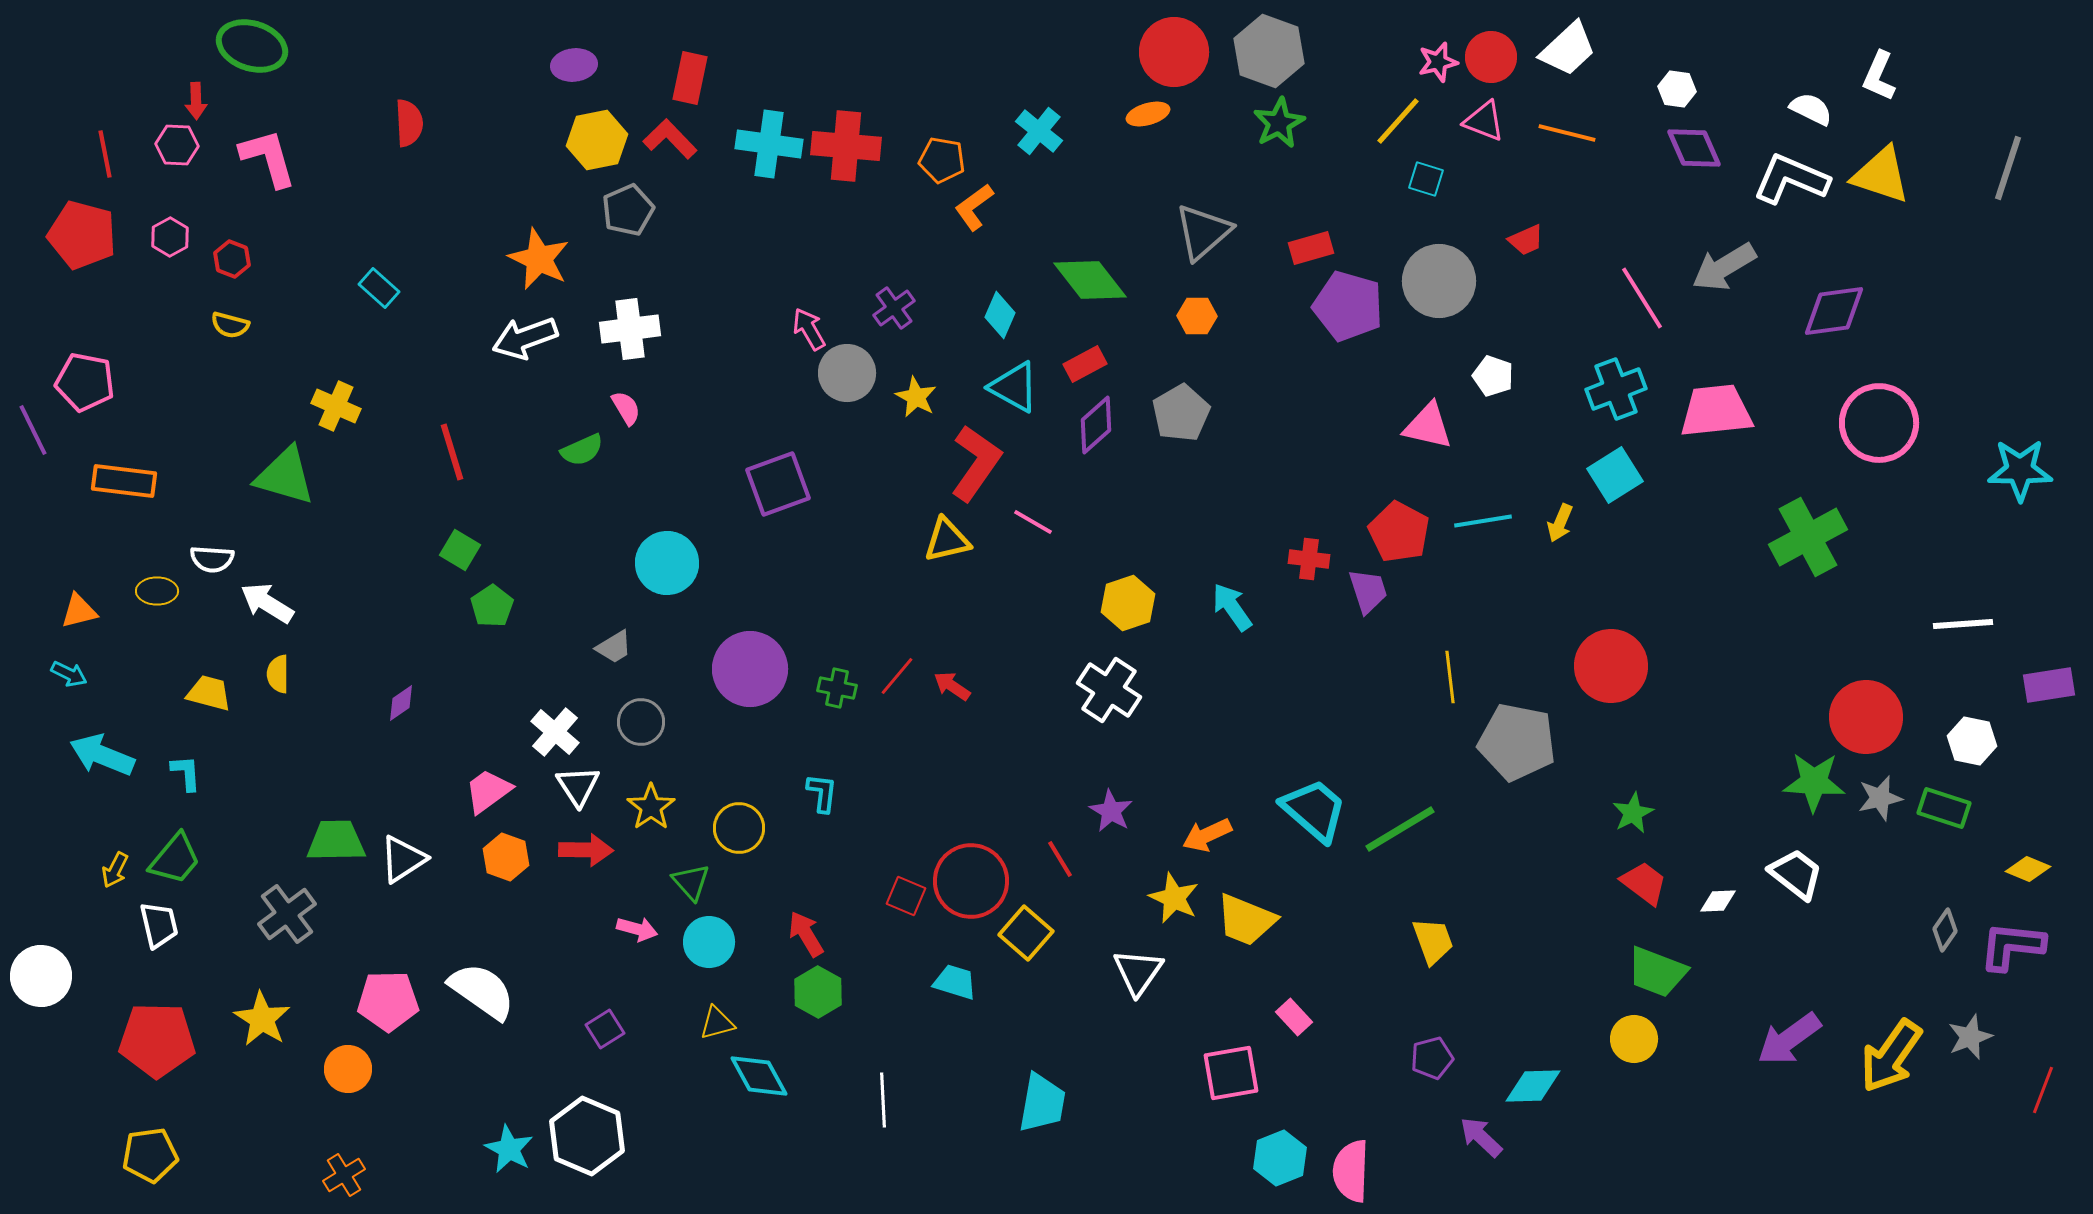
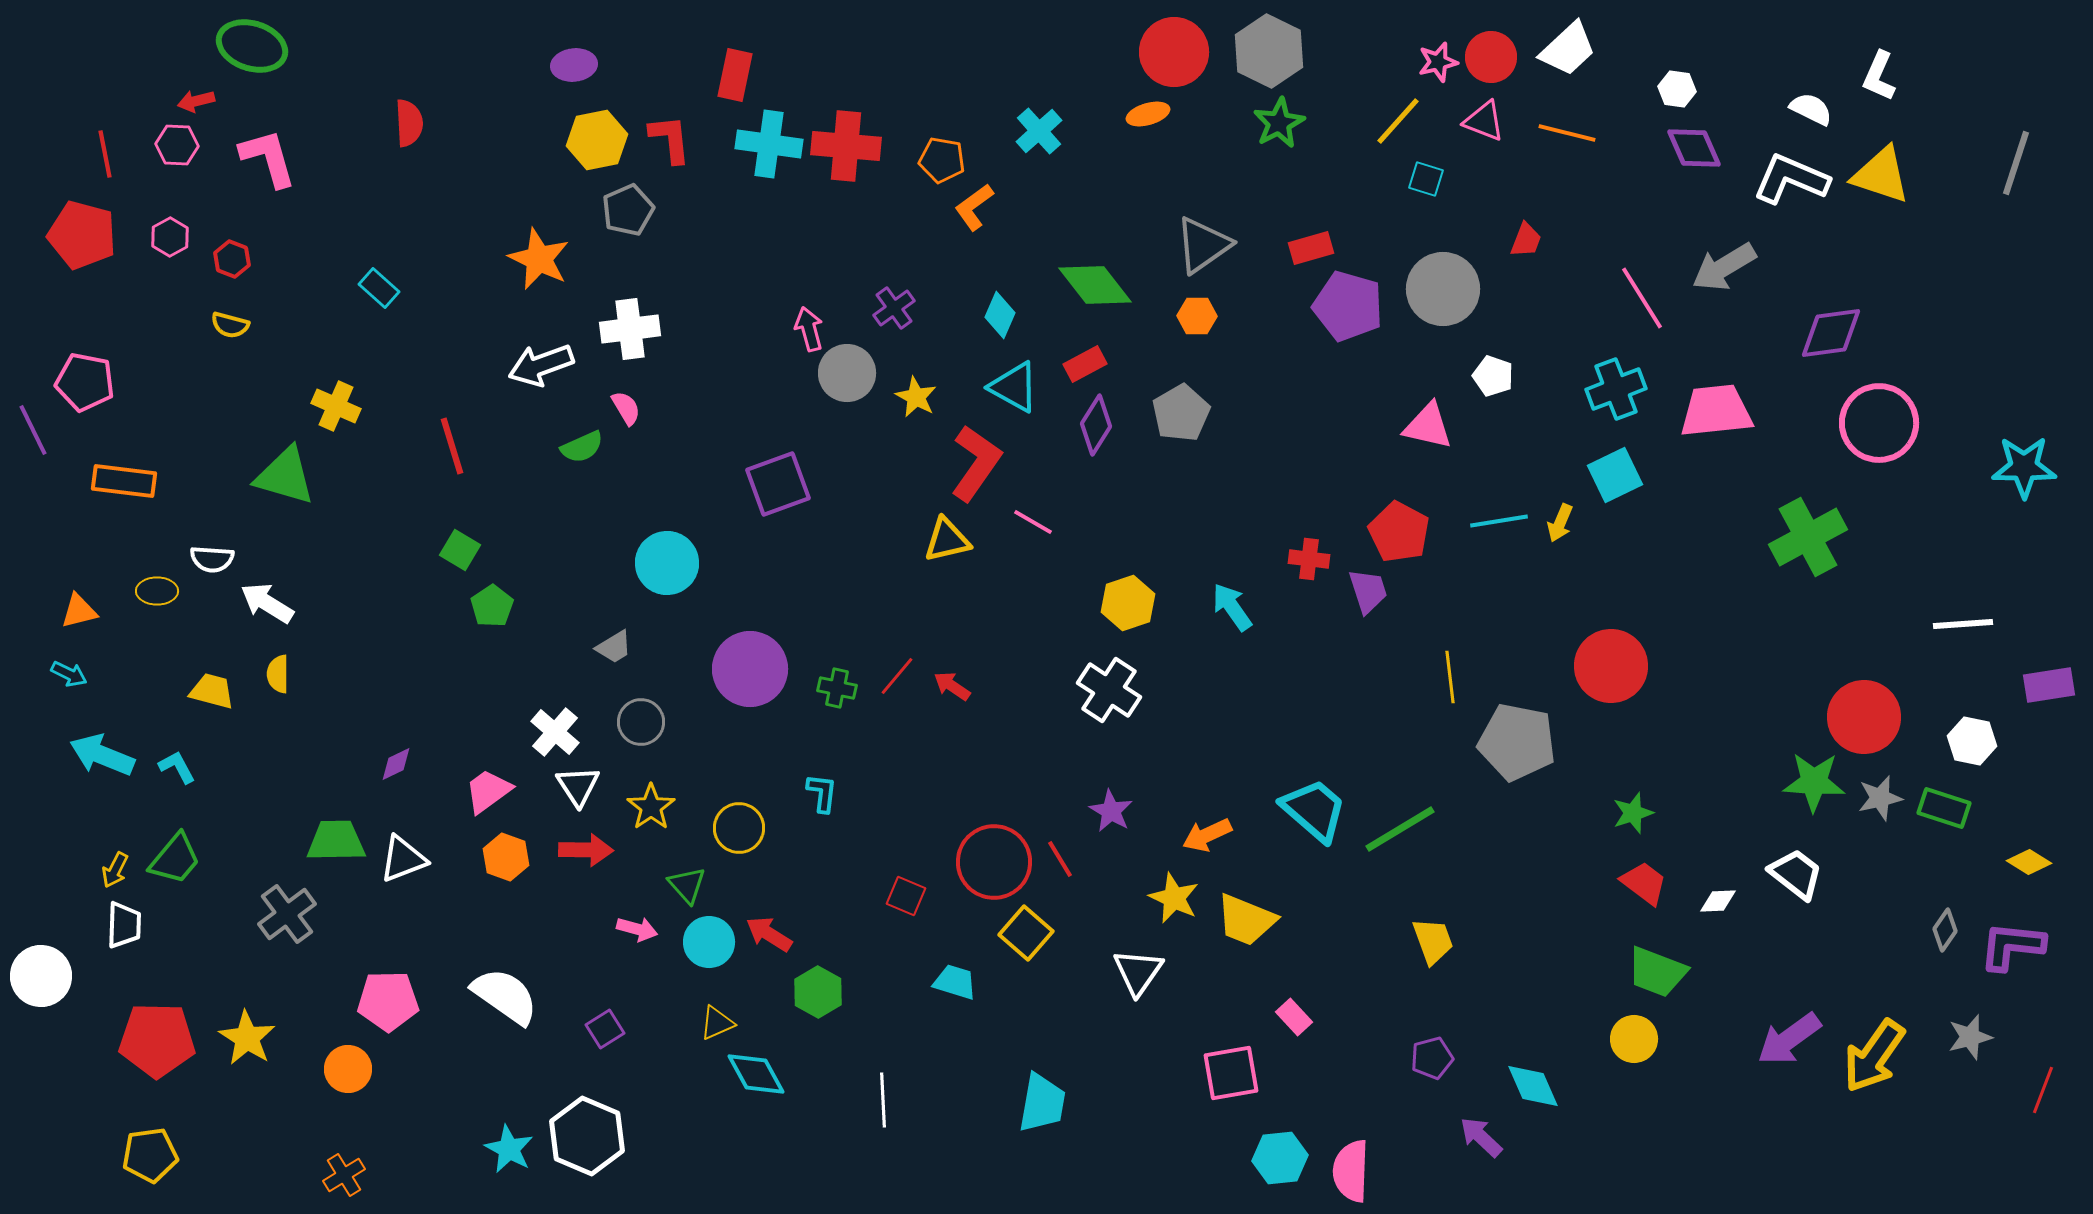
gray hexagon at (1269, 51): rotated 6 degrees clockwise
red rectangle at (690, 78): moved 45 px right, 3 px up
red arrow at (196, 101): rotated 78 degrees clockwise
cyan cross at (1039, 131): rotated 9 degrees clockwise
red L-shape at (670, 139): rotated 38 degrees clockwise
gray line at (2008, 168): moved 8 px right, 5 px up
gray triangle at (1203, 232): moved 13 px down; rotated 6 degrees clockwise
red trapezoid at (1526, 240): rotated 45 degrees counterclockwise
green diamond at (1090, 280): moved 5 px right, 5 px down
gray circle at (1439, 281): moved 4 px right, 8 px down
purple diamond at (1834, 311): moved 3 px left, 22 px down
pink arrow at (809, 329): rotated 15 degrees clockwise
white arrow at (525, 338): moved 16 px right, 27 px down
purple diamond at (1096, 425): rotated 16 degrees counterclockwise
green semicircle at (582, 450): moved 3 px up
red line at (452, 452): moved 6 px up
cyan star at (2020, 470): moved 4 px right, 3 px up
cyan square at (1615, 475): rotated 6 degrees clockwise
cyan line at (1483, 521): moved 16 px right
yellow trapezoid at (209, 693): moved 3 px right, 2 px up
purple diamond at (401, 703): moved 5 px left, 61 px down; rotated 9 degrees clockwise
red circle at (1866, 717): moved 2 px left
cyan L-shape at (186, 773): moved 9 px left, 6 px up; rotated 24 degrees counterclockwise
green star at (1633, 813): rotated 9 degrees clockwise
white triangle at (403, 859): rotated 12 degrees clockwise
yellow diamond at (2028, 869): moved 1 px right, 7 px up; rotated 9 degrees clockwise
red circle at (971, 881): moved 23 px right, 19 px up
green triangle at (691, 882): moved 4 px left, 3 px down
white trapezoid at (159, 925): moved 35 px left; rotated 15 degrees clockwise
red arrow at (806, 934): moved 37 px left; rotated 27 degrees counterclockwise
white semicircle at (482, 991): moved 23 px right, 5 px down
yellow star at (262, 1019): moved 15 px left, 19 px down
yellow triangle at (717, 1023): rotated 9 degrees counterclockwise
gray star at (1970, 1037): rotated 6 degrees clockwise
yellow arrow at (1891, 1056): moved 17 px left
cyan diamond at (759, 1076): moved 3 px left, 2 px up
cyan diamond at (1533, 1086): rotated 68 degrees clockwise
cyan hexagon at (1280, 1158): rotated 16 degrees clockwise
